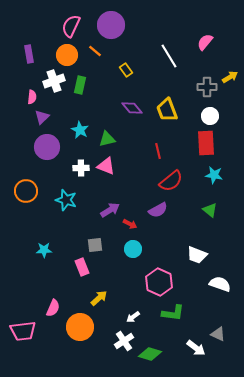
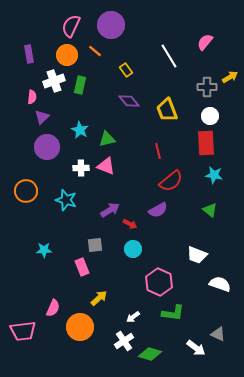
purple diamond at (132, 108): moved 3 px left, 7 px up
